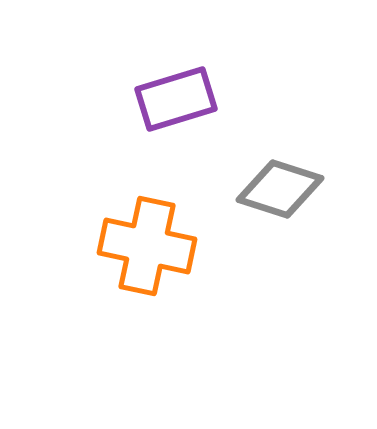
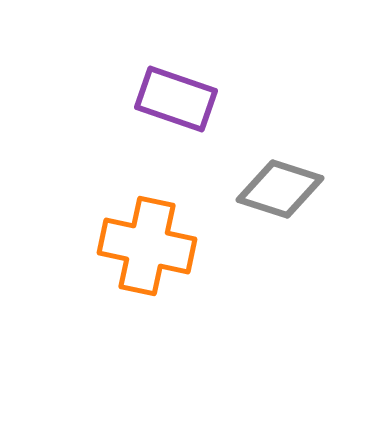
purple rectangle: rotated 36 degrees clockwise
